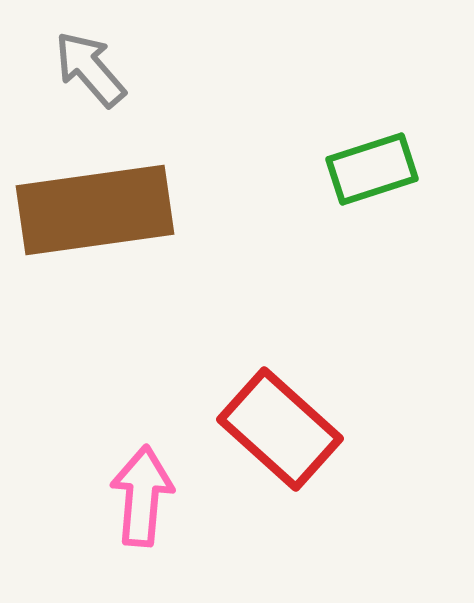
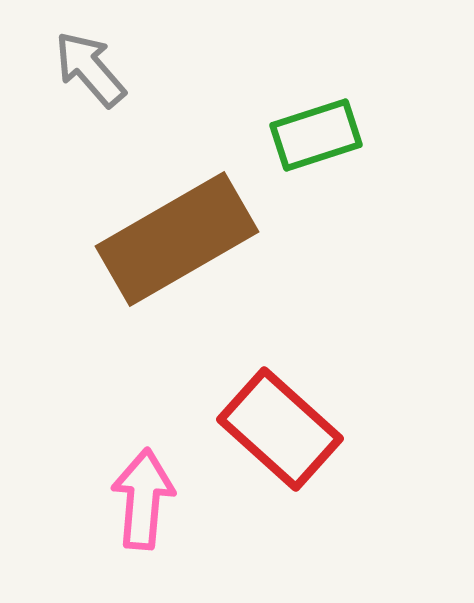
green rectangle: moved 56 px left, 34 px up
brown rectangle: moved 82 px right, 29 px down; rotated 22 degrees counterclockwise
pink arrow: moved 1 px right, 3 px down
